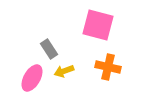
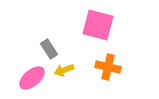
yellow arrow: moved 1 px up
pink ellipse: rotated 20 degrees clockwise
